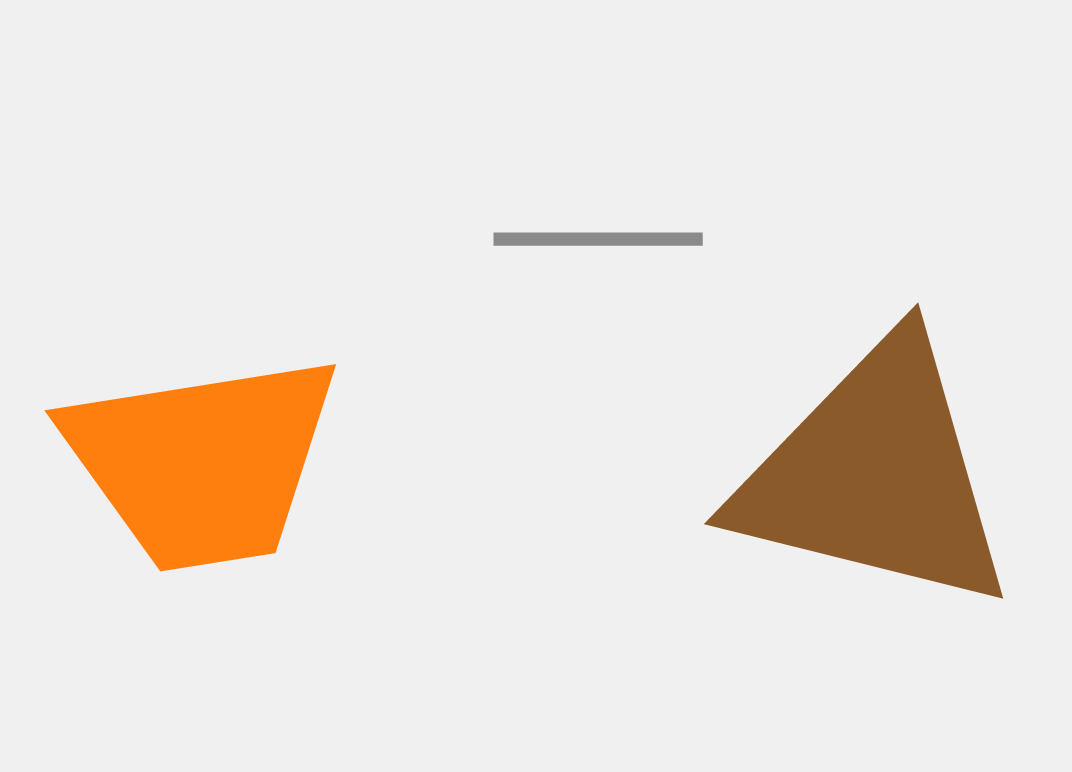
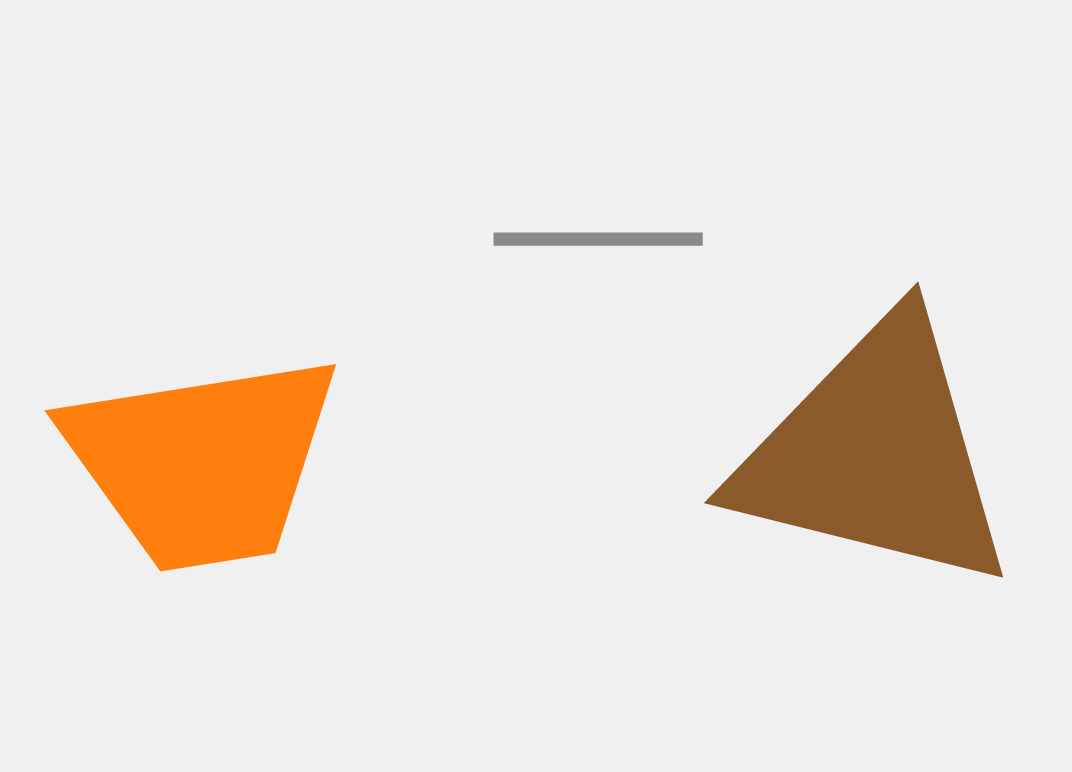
brown triangle: moved 21 px up
